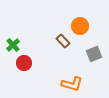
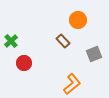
orange circle: moved 2 px left, 6 px up
green cross: moved 2 px left, 4 px up
orange L-shape: rotated 55 degrees counterclockwise
